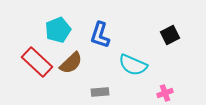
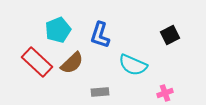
brown semicircle: moved 1 px right
